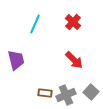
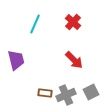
gray square: rotated 21 degrees clockwise
